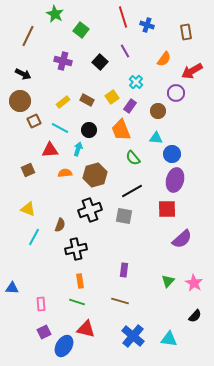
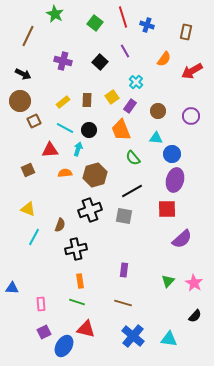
green square at (81, 30): moved 14 px right, 7 px up
brown rectangle at (186, 32): rotated 21 degrees clockwise
purple circle at (176, 93): moved 15 px right, 23 px down
brown rectangle at (87, 100): rotated 64 degrees clockwise
cyan line at (60, 128): moved 5 px right
brown line at (120, 301): moved 3 px right, 2 px down
